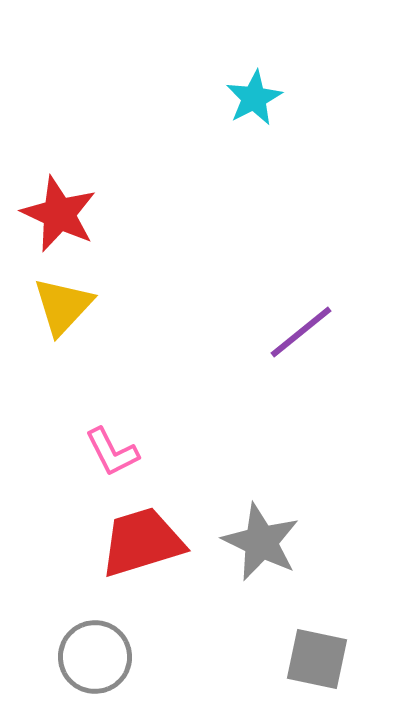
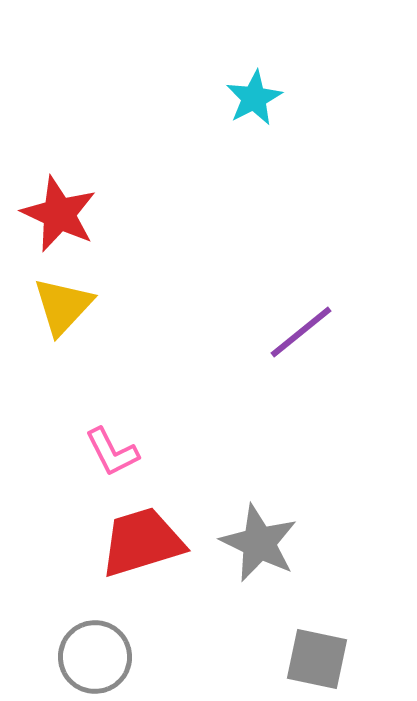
gray star: moved 2 px left, 1 px down
